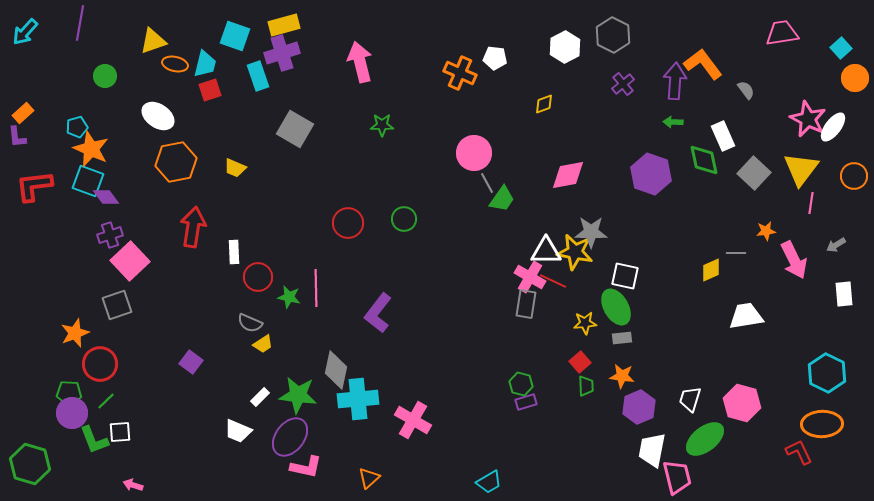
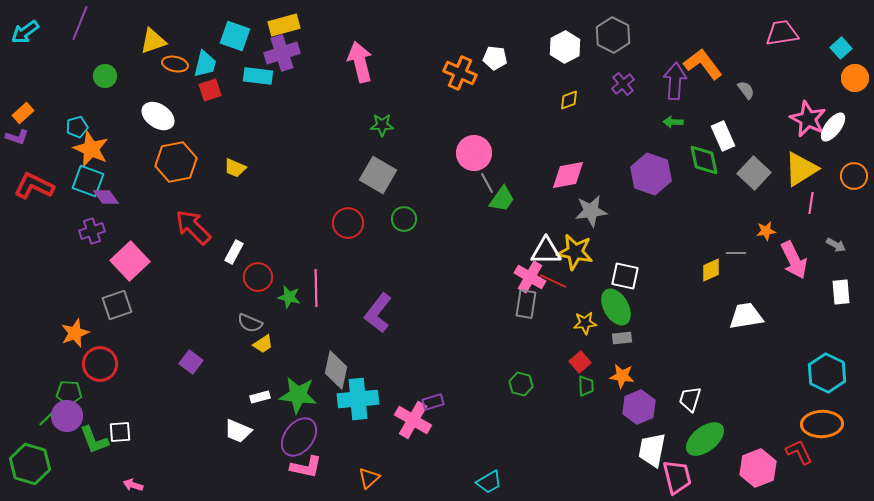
purple line at (80, 23): rotated 12 degrees clockwise
cyan arrow at (25, 32): rotated 12 degrees clockwise
cyan rectangle at (258, 76): rotated 64 degrees counterclockwise
yellow diamond at (544, 104): moved 25 px right, 4 px up
gray square at (295, 129): moved 83 px right, 46 px down
purple L-shape at (17, 137): rotated 65 degrees counterclockwise
yellow triangle at (801, 169): rotated 21 degrees clockwise
red L-shape at (34, 186): rotated 33 degrees clockwise
red arrow at (193, 227): rotated 54 degrees counterclockwise
gray star at (591, 232): moved 21 px up; rotated 8 degrees counterclockwise
purple cross at (110, 235): moved 18 px left, 4 px up
gray arrow at (836, 245): rotated 120 degrees counterclockwise
white rectangle at (234, 252): rotated 30 degrees clockwise
white rectangle at (844, 294): moved 3 px left, 2 px up
white rectangle at (260, 397): rotated 30 degrees clockwise
green line at (106, 401): moved 59 px left, 17 px down
purple rectangle at (526, 402): moved 93 px left
pink hexagon at (742, 403): moved 16 px right, 65 px down; rotated 24 degrees clockwise
purple circle at (72, 413): moved 5 px left, 3 px down
purple ellipse at (290, 437): moved 9 px right
